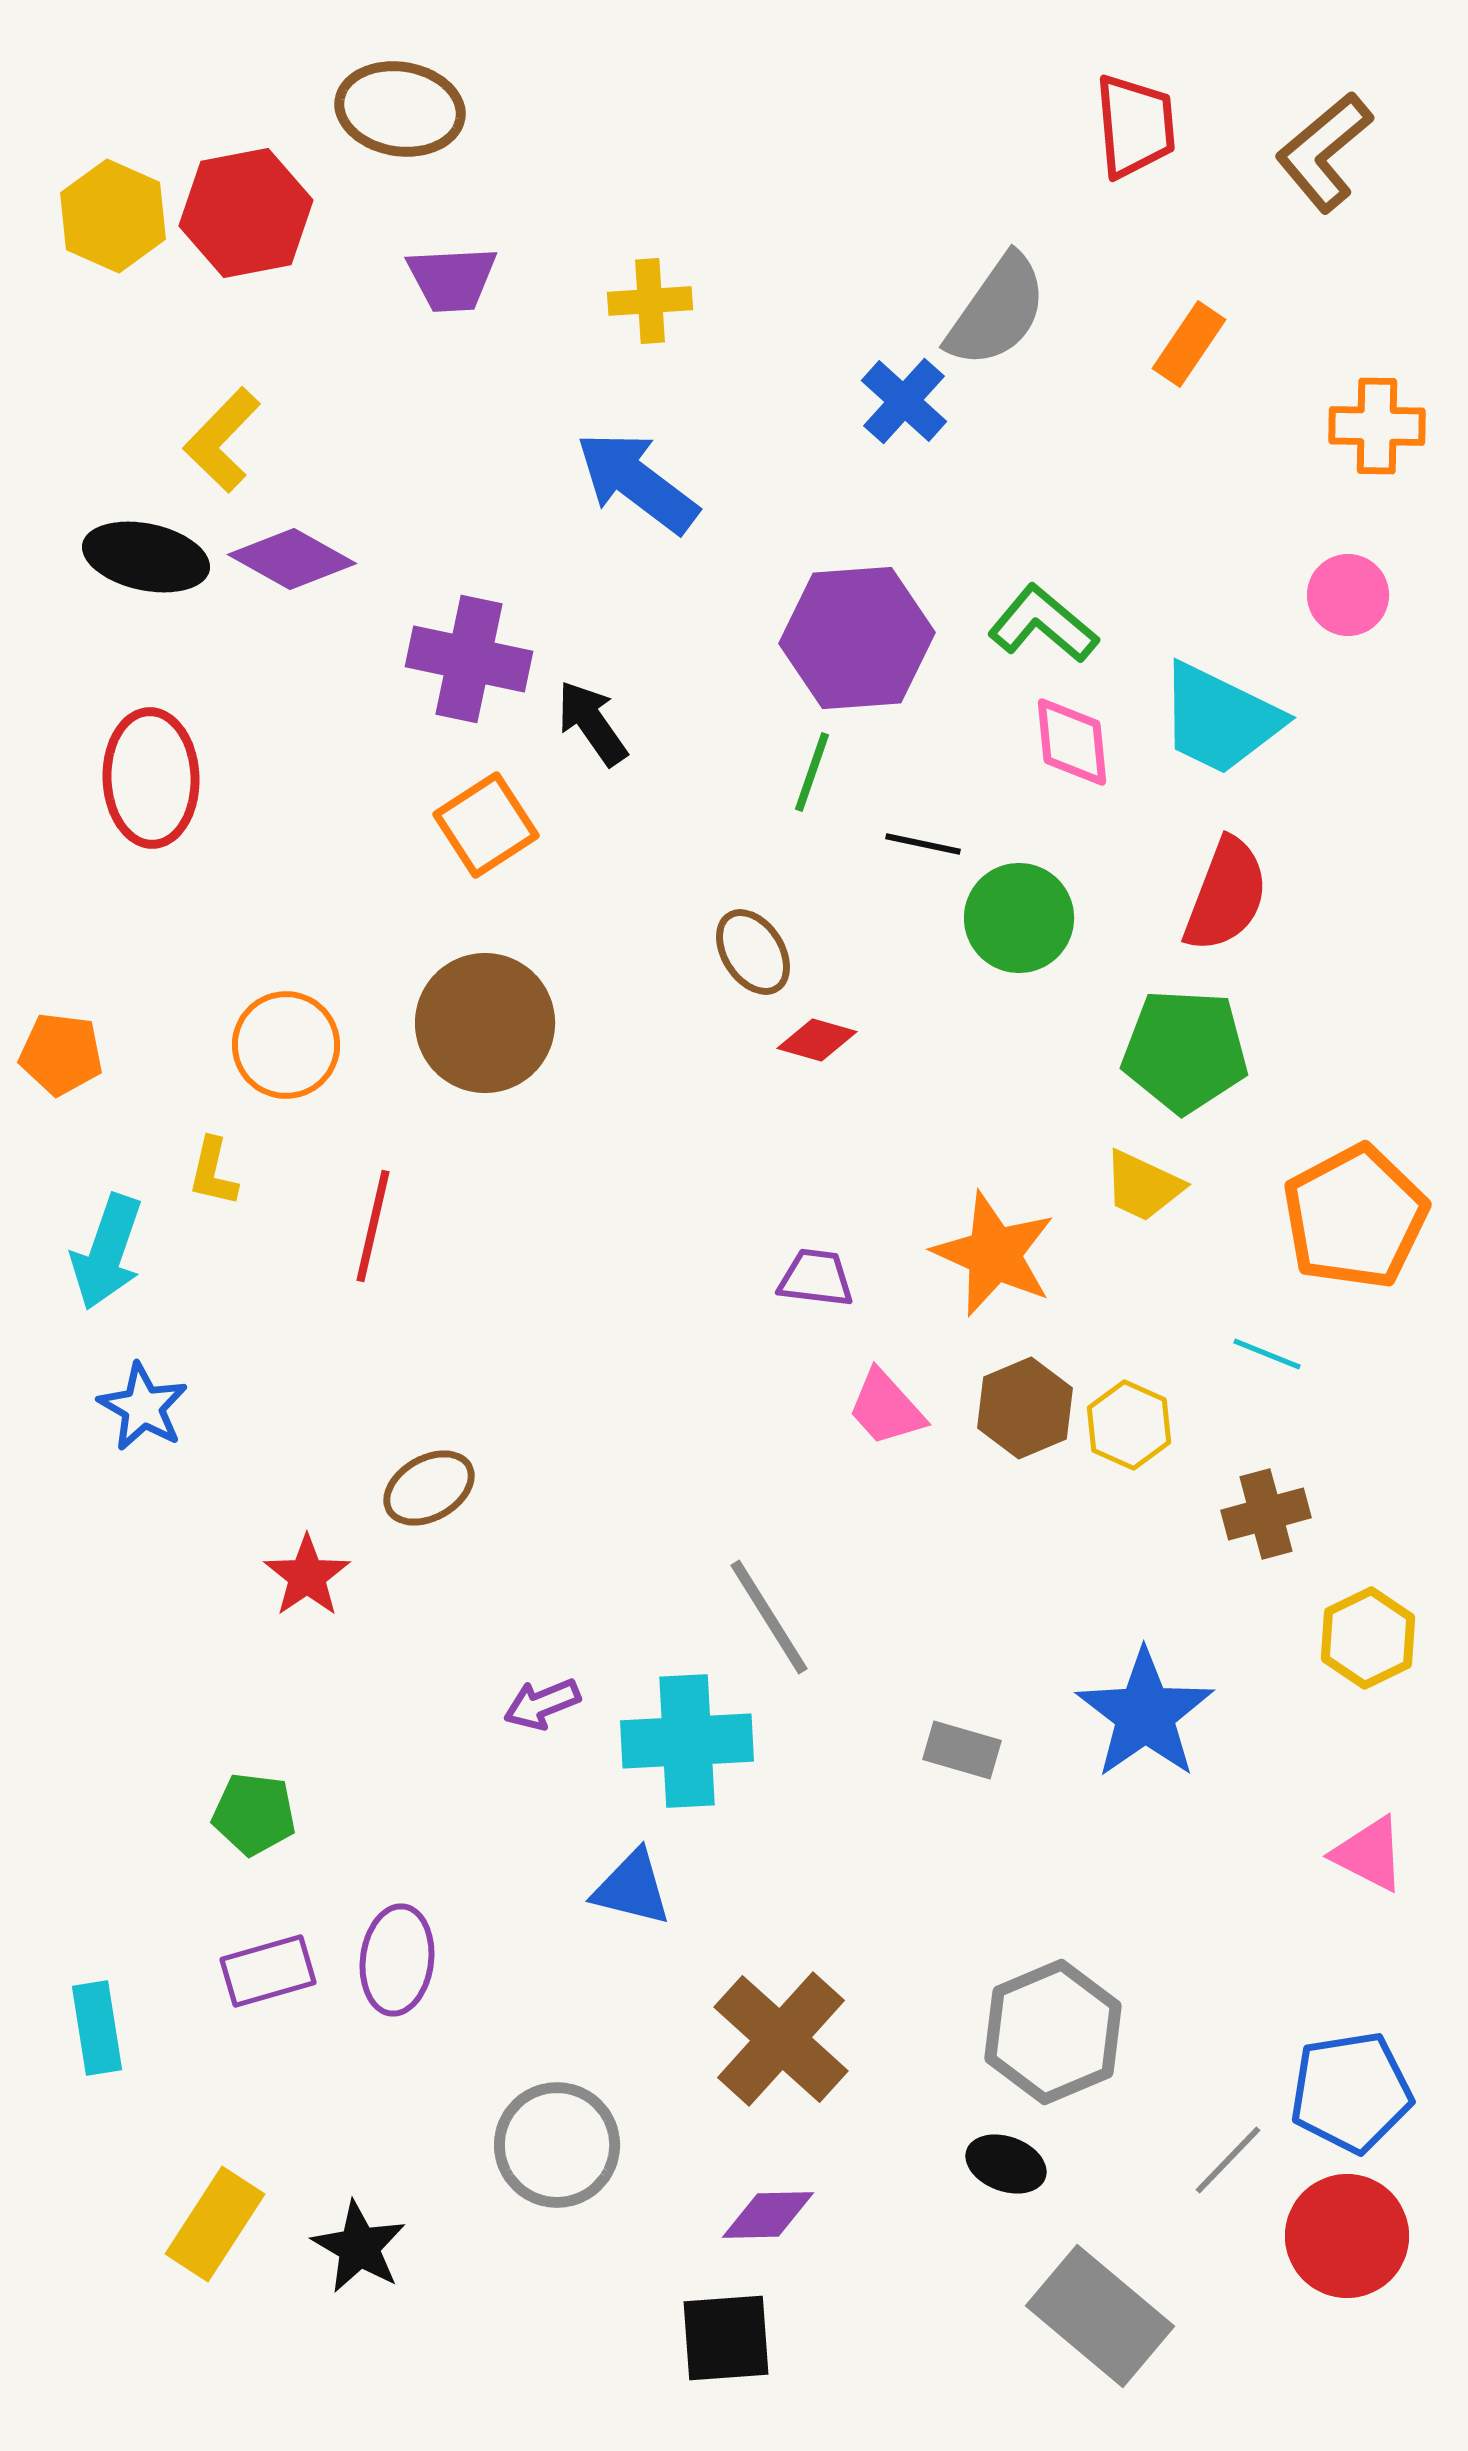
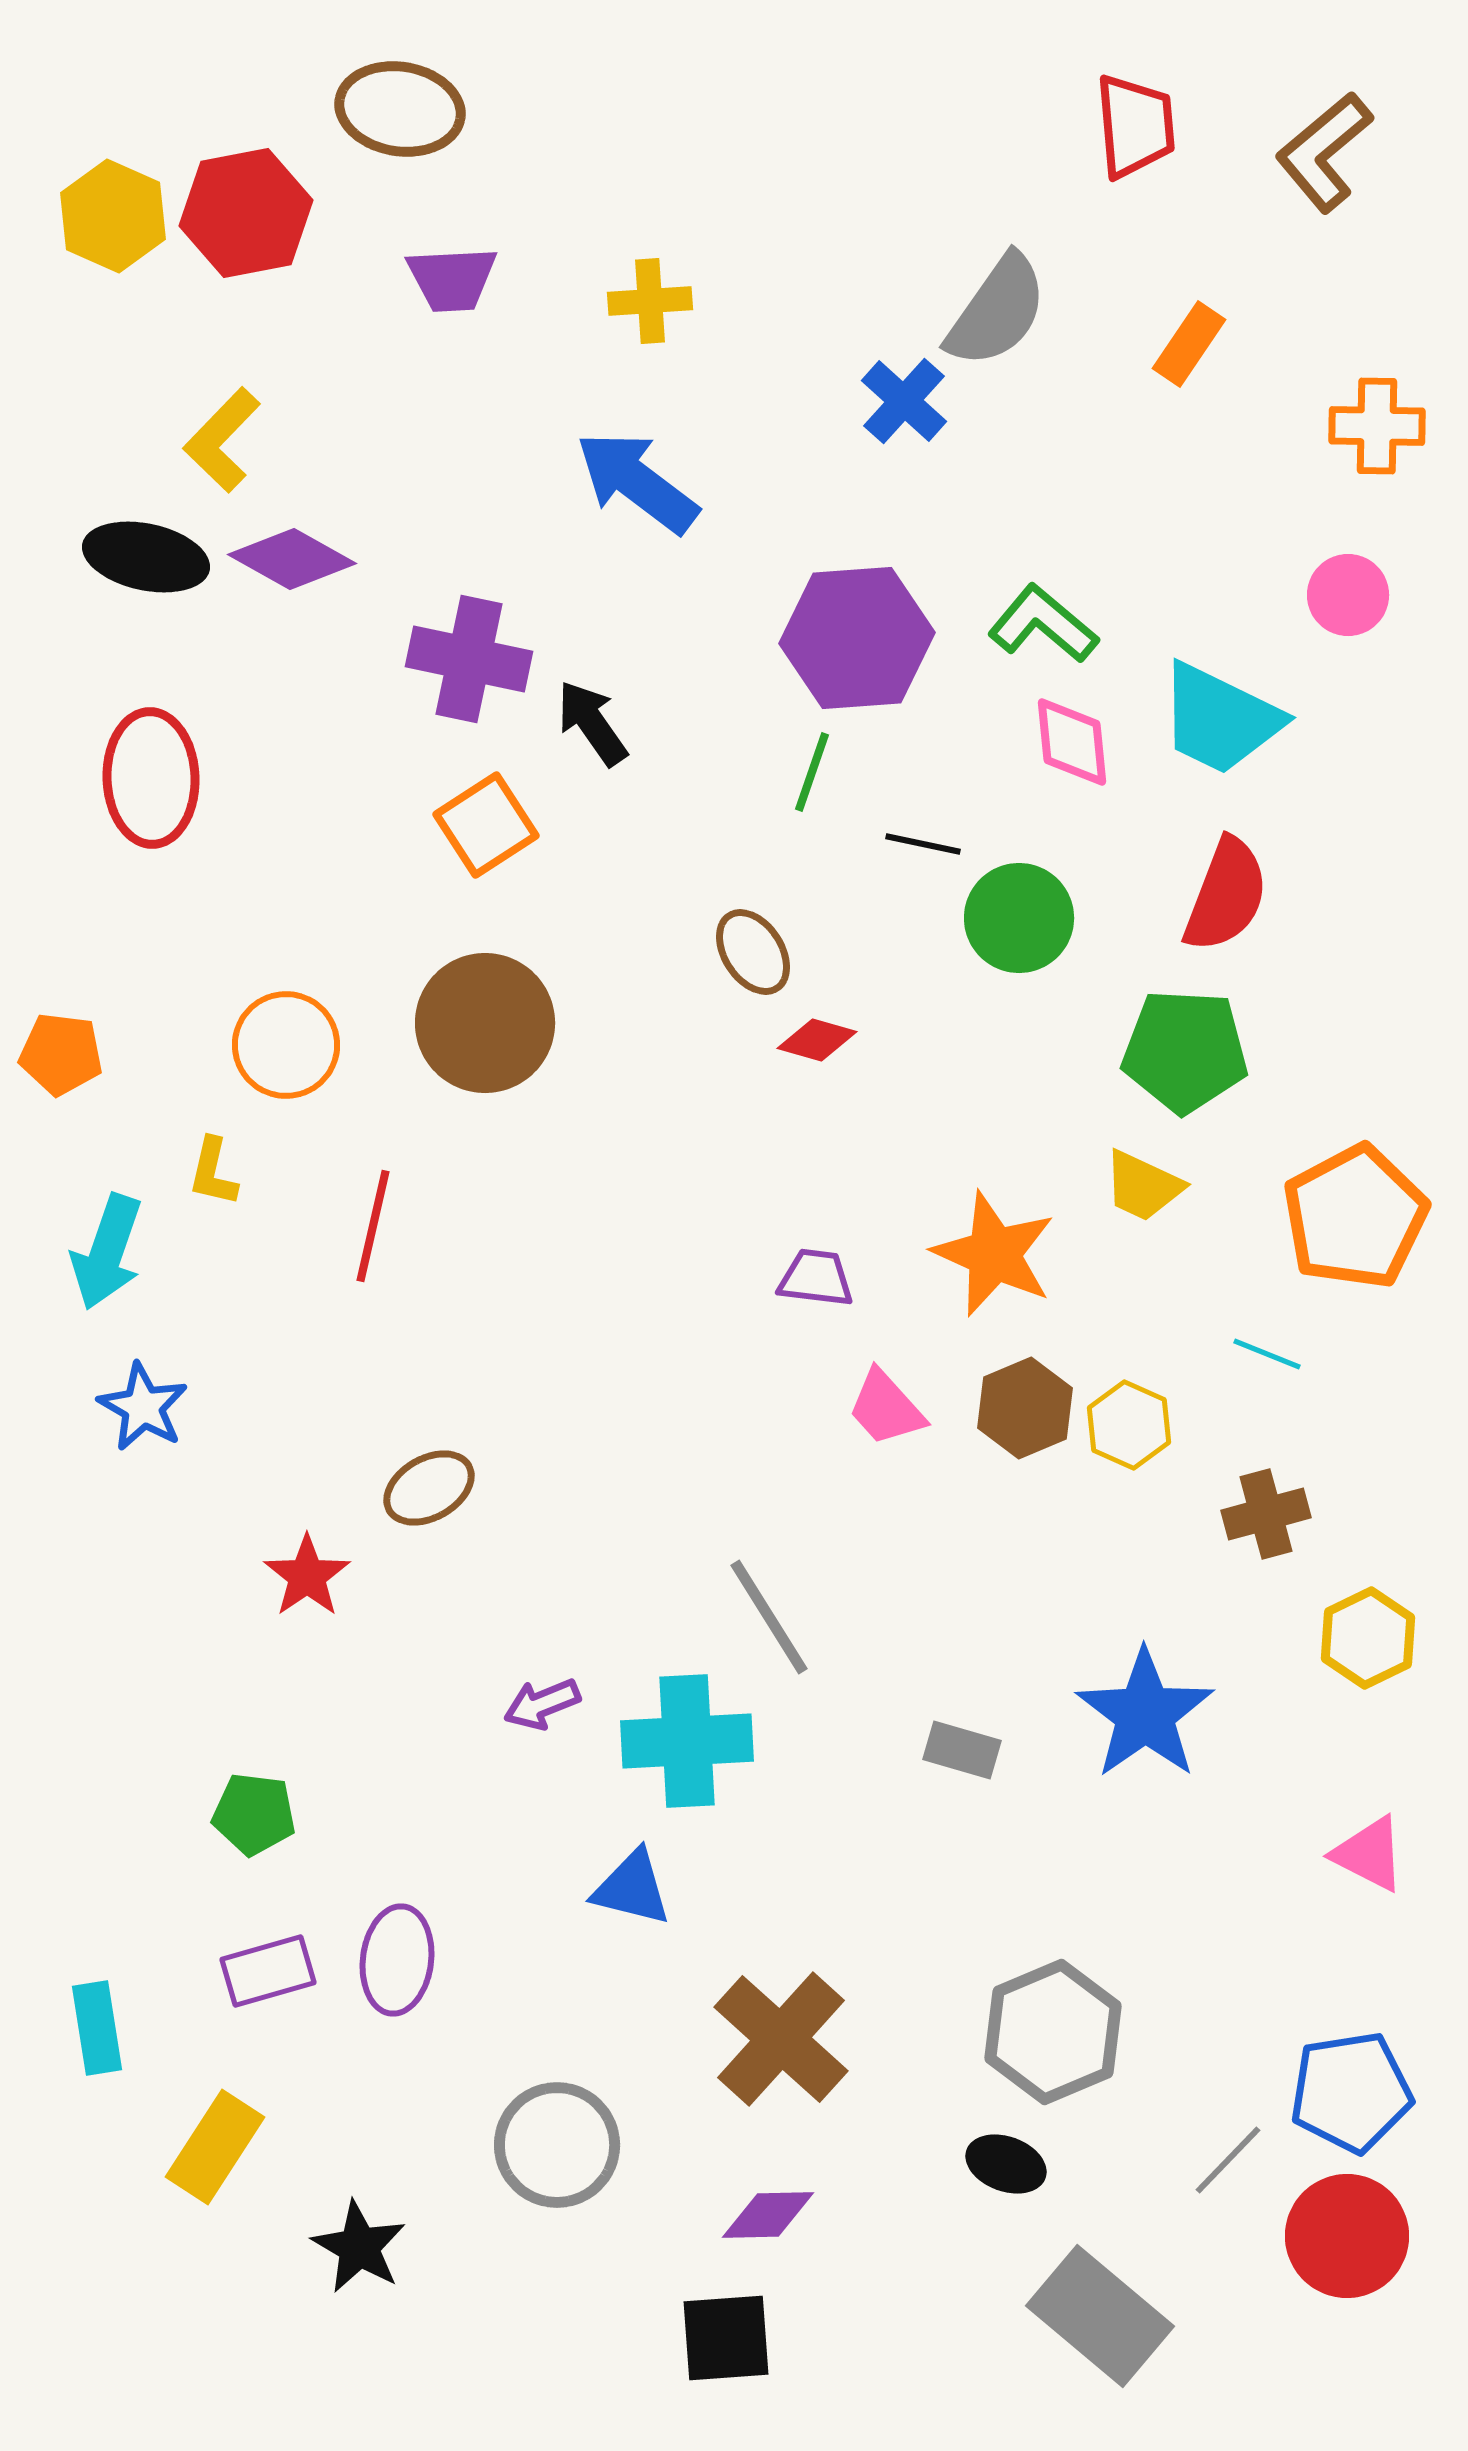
yellow rectangle at (215, 2224): moved 77 px up
